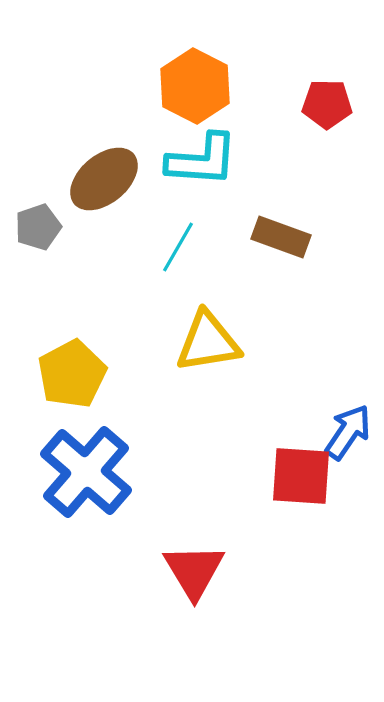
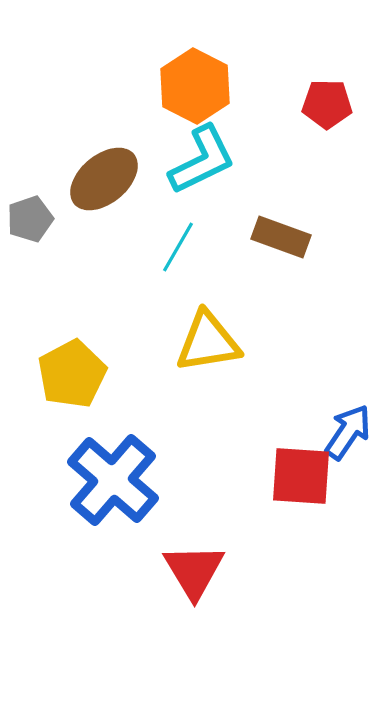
cyan L-shape: rotated 30 degrees counterclockwise
gray pentagon: moved 8 px left, 8 px up
blue cross: moved 27 px right, 8 px down
